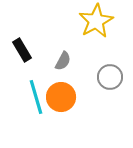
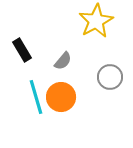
gray semicircle: rotated 12 degrees clockwise
